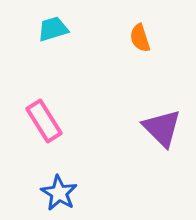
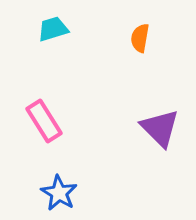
orange semicircle: rotated 28 degrees clockwise
purple triangle: moved 2 px left
